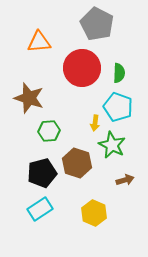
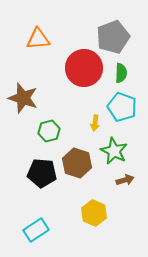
gray pentagon: moved 16 px right, 13 px down; rotated 24 degrees clockwise
orange triangle: moved 1 px left, 3 px up
red circle: moved 2 px right
green semicircle: moved 2 px right
brown star: moved 6 px left
cyan pentagon: moved 4 px right
green hexagon: rotated 10 degrees counterclockwise
green star: moved 2 px right, 6 px down
black pentagon: rotated 20 degrees clockwise
cyan rectangle: moved 4 px left, 21 px down
